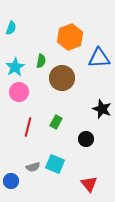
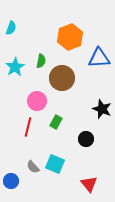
pink circle: moved 18 px right, 9 px down
gray semicircle: rotated 64 degrees clockwise
